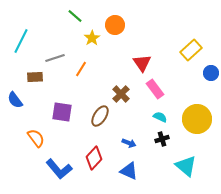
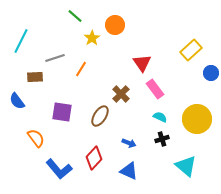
blue semicircle: moved 2 px right, 1 px down
